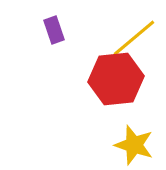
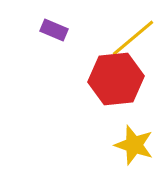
purple rectangle: rotated 48 degrees counterclockwise
yellow line: moved 1 px left
